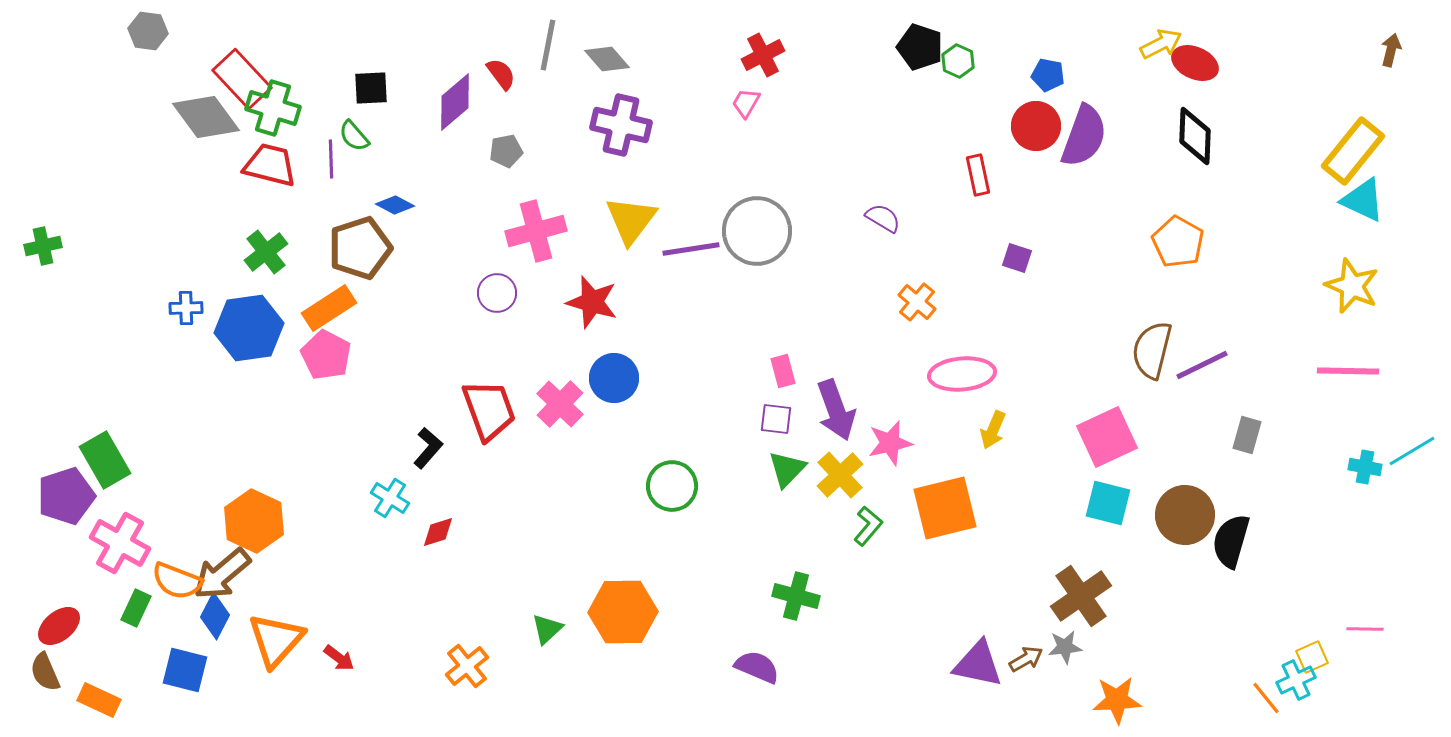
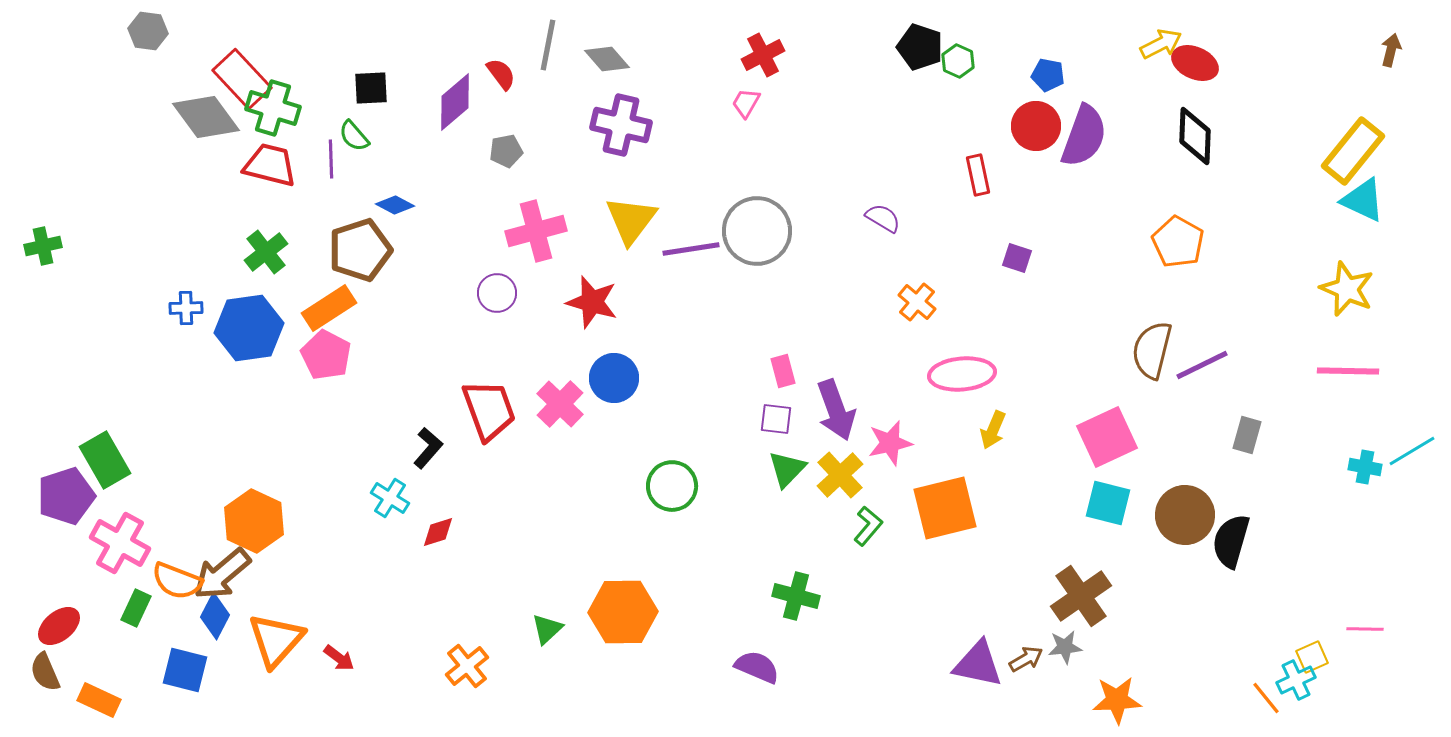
brown pentagon at (360, 248): moved 2 px down
yellow star at (1352, 286): moved 5 px left, 3 px down
